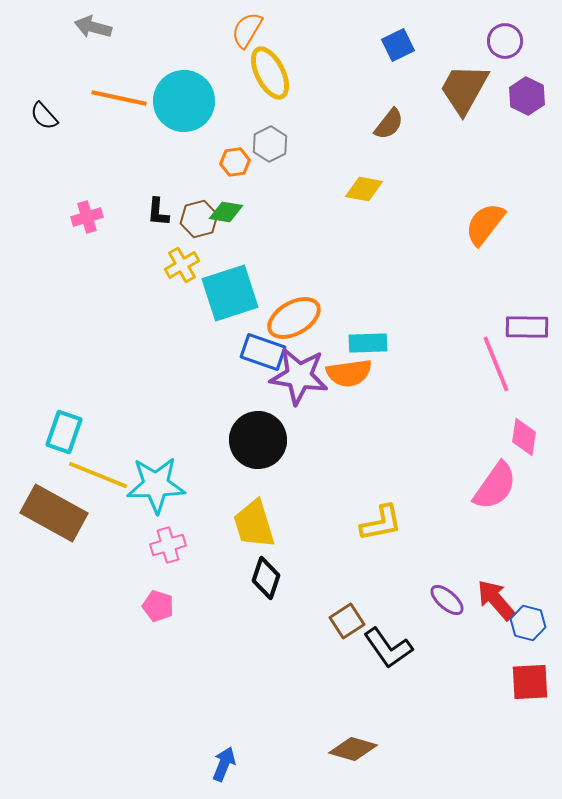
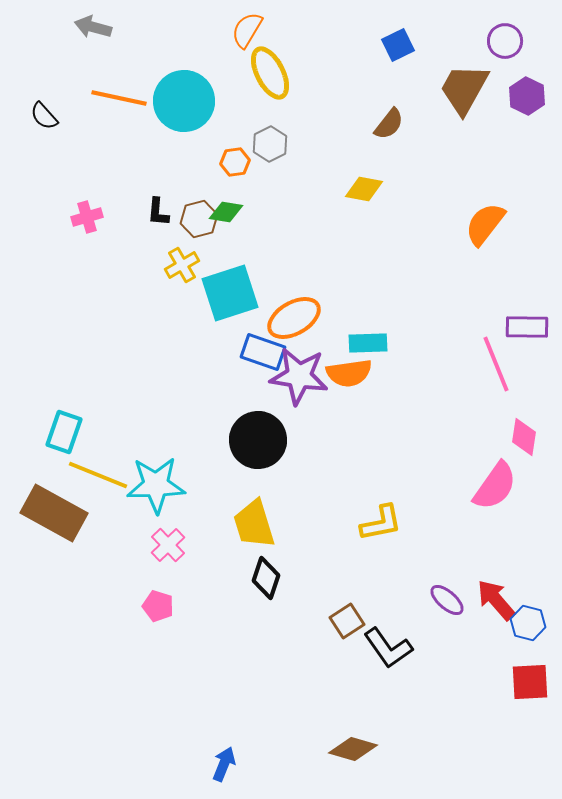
pink cross at (168, 545): rotated 28 degrees counterclockwise
